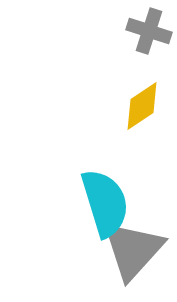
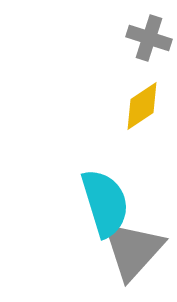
gray cross: moved 7 px down
